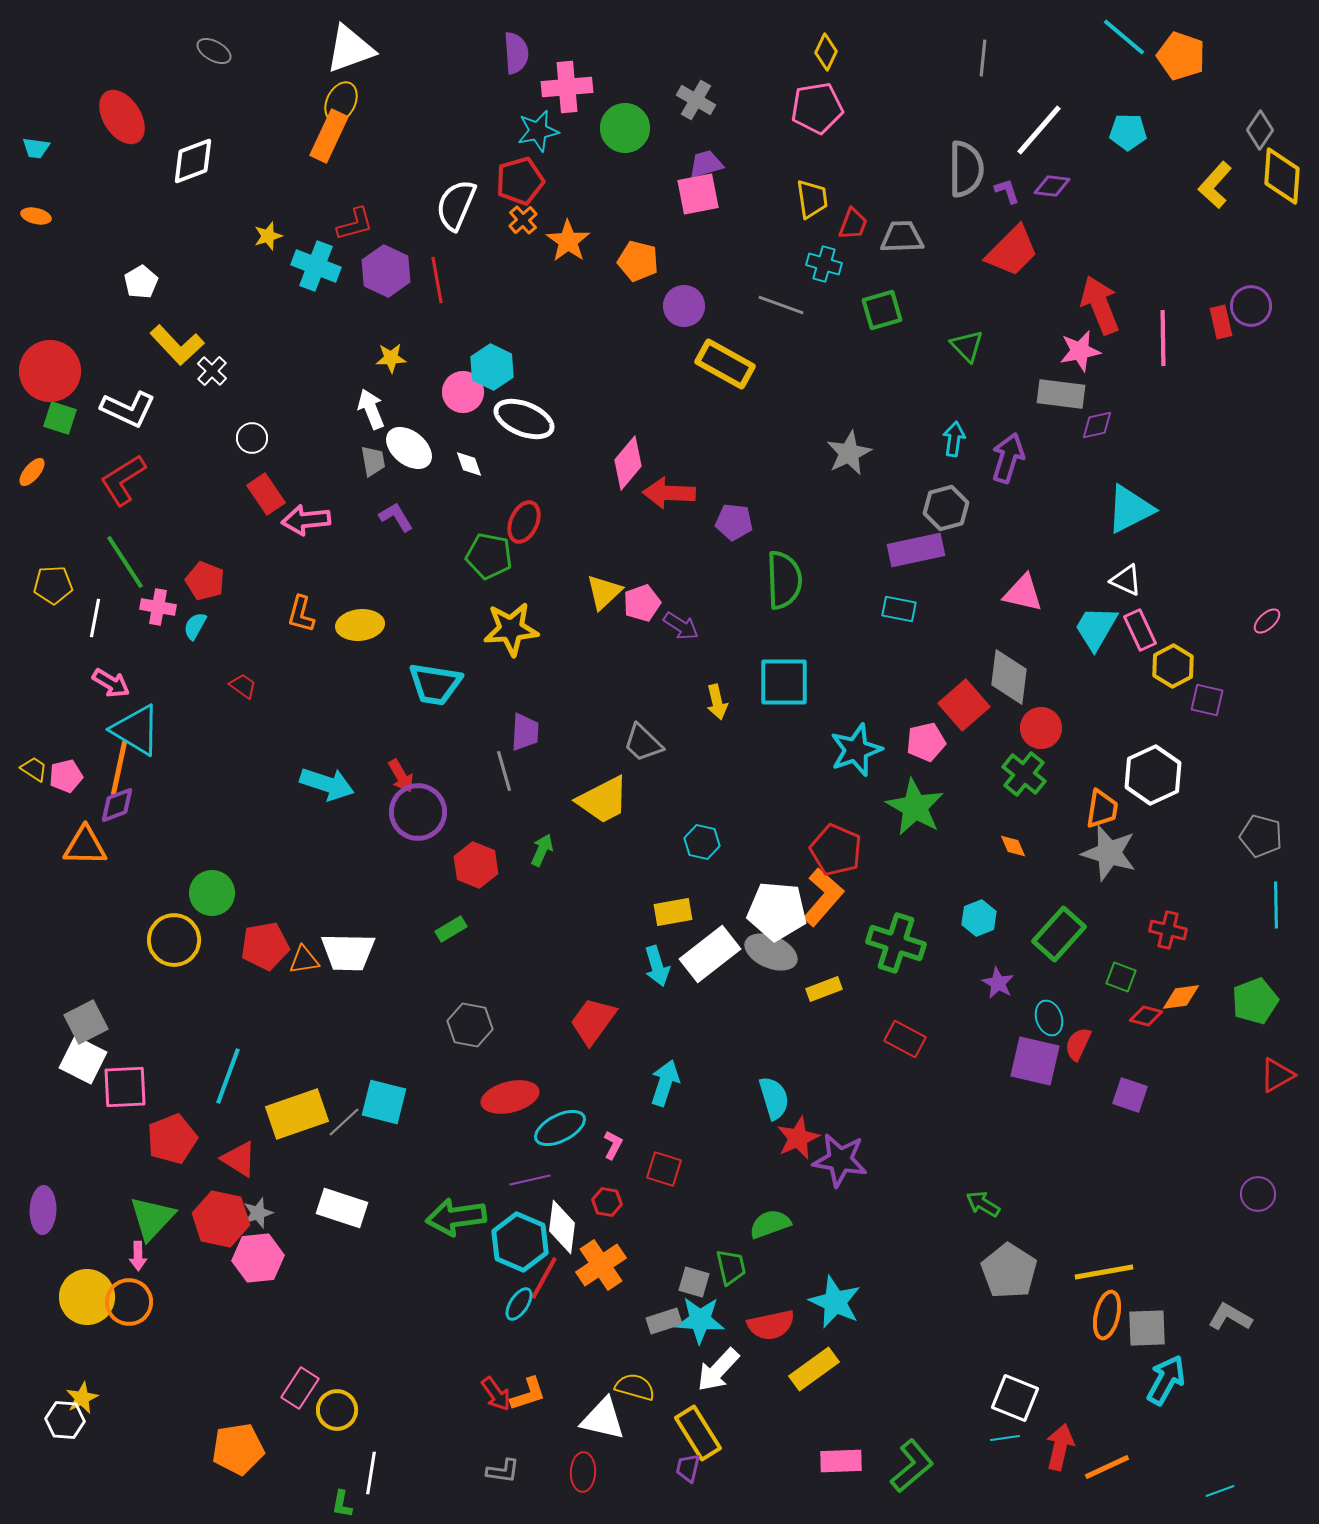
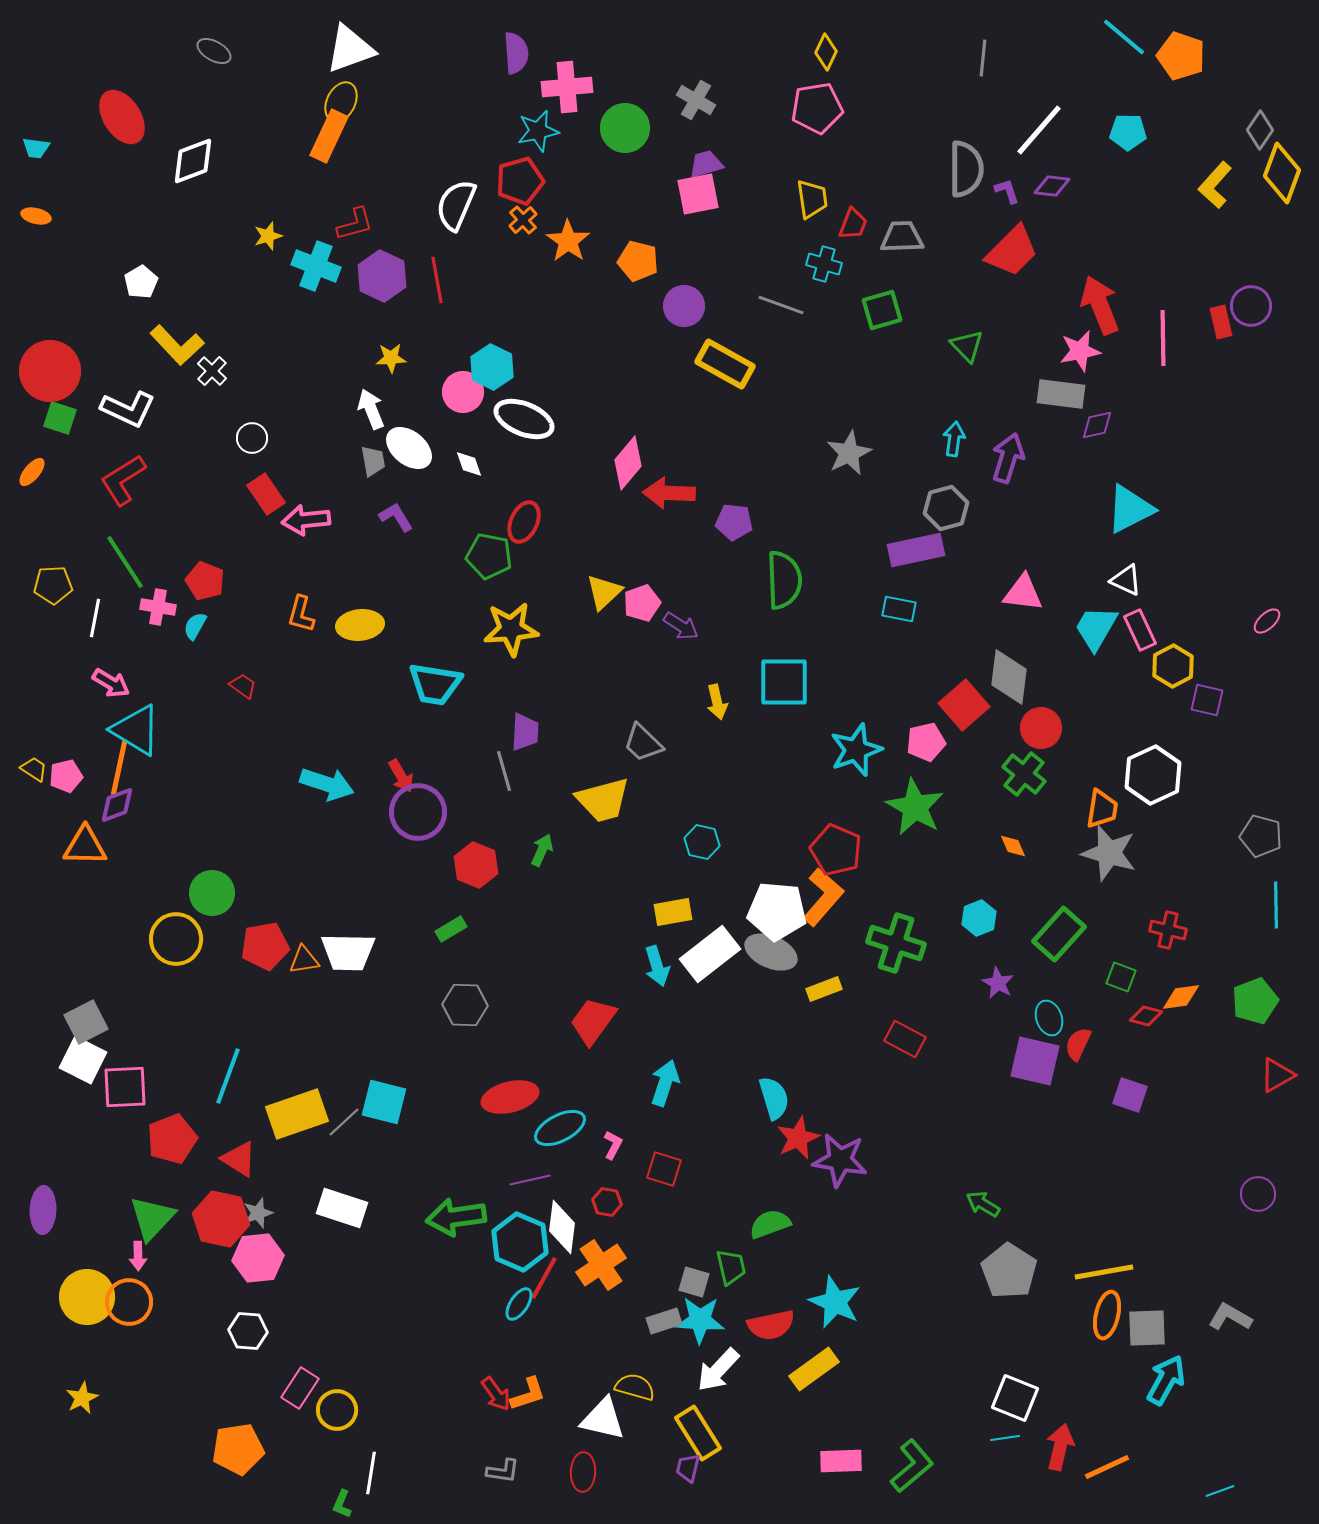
yellow diamond at (1282, 176): moved 3 px up; rotated 16 degrees clockwise
purple hexagon at (386, 271): moved 4 px left, 5 px down
pink triangle at (1023, 593): rotated 6 degrees counterclockwise
yellow trapezoid at (603, 800): rotated 12 degrees clockwise
yellow circle at (174, 940): moved 2 px right, 1 px up
gray hexagon at (470, 1025): moved 5 px left, 20 px up; rotated 9 degrees counterclockwise
white hexagon at (65, 1420): moved 183 px right, 89 px up
green L-shape at (342, 1504): rotated 12 degrees clockwise
